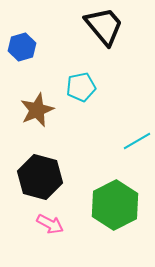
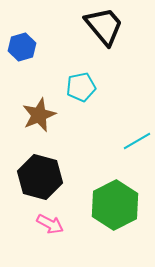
brown star: moved 2 px right, 5 px down
